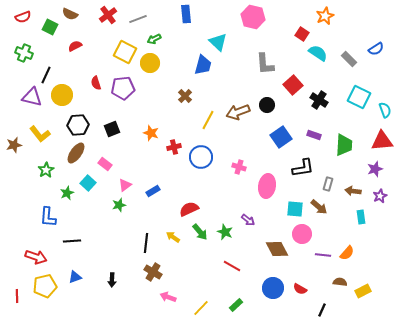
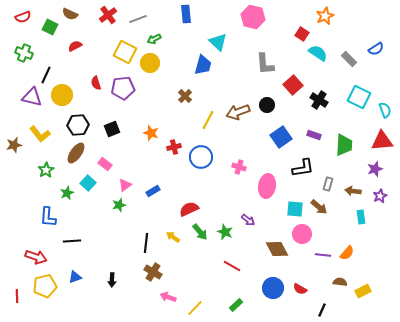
yellow line at (201, 308): moved 6 px left
